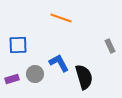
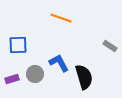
gray rectangle: rotated 32 degrees counterclockwise
